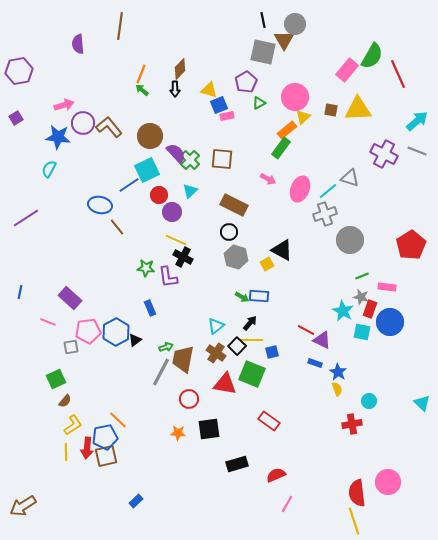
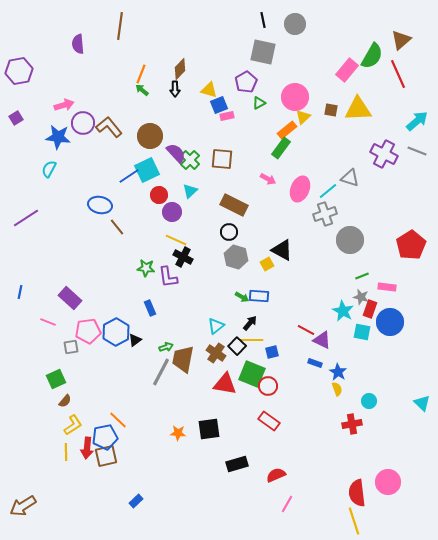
brown triangle at (284, 40): moved 117 px right; rotated 20 degrees clockwise
blue line at (129, 185): moved 9 px up
red circle at (189, 399): moved 79 px right, 13 px up
